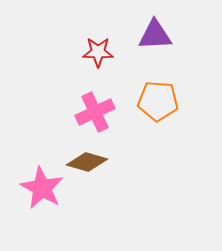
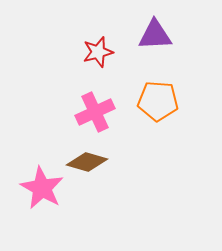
red star: rotated 16 degrees counterclockwise
